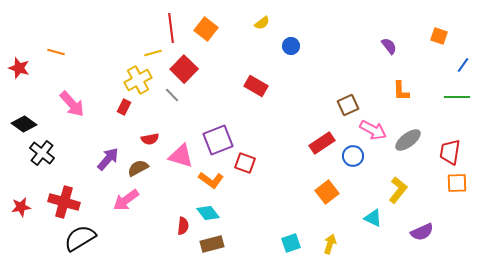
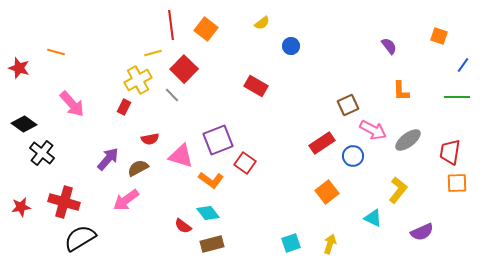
red line at (171, 28): moved 3 px up
red square at (245, 163): rotated 15 degrees clockwise
red semicircle at (183, 226): rotated 120 degrees clockwise
